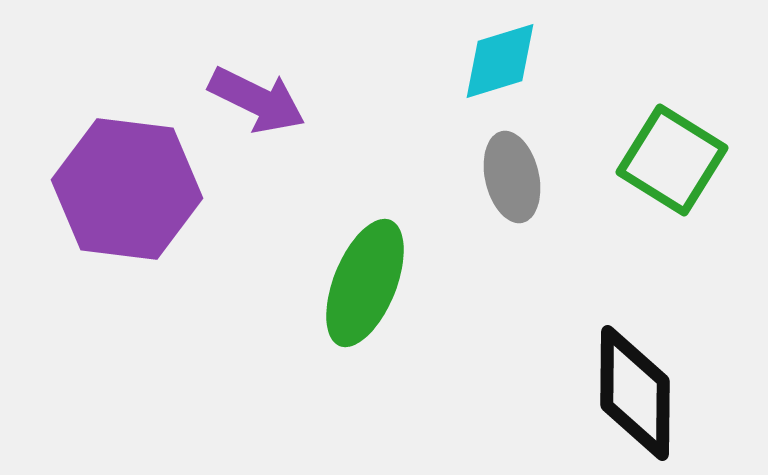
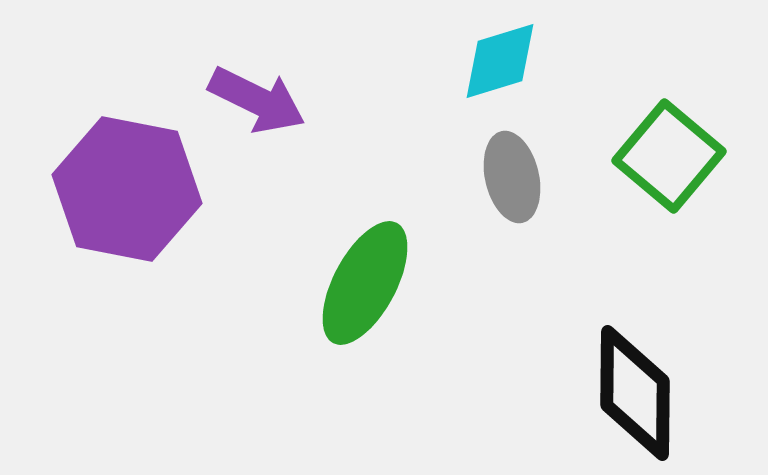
green square: moved 3 px left, 4 px up; rotated 8 degrees clockwise
purple hexagon: rotated 4 degrees clockwise
green ellipse: rotated 6 degrees clockwise
